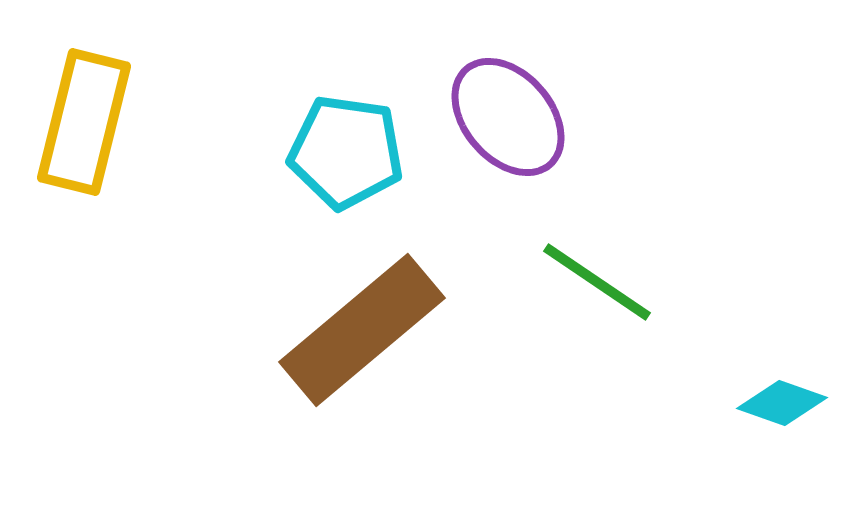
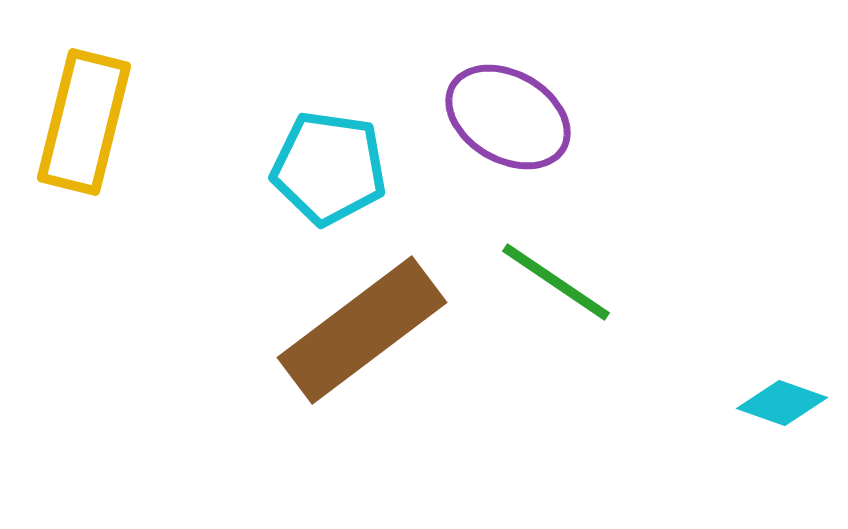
purple ellipse: rotated 19 degrees counterclockwise
cyan pentagon: moved 17 px left, 16 px down
green line: moved 41 px left
brown rectangle: rotated 3 degrees clockwise
